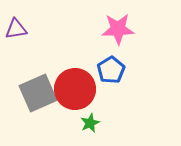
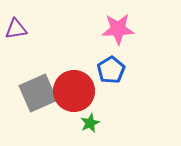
red circle: moved 1 px left, 2 px down
